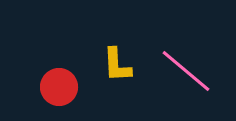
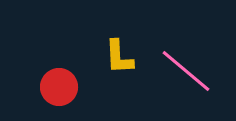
yellow L-shape: moved 2 px right, 8 px up
